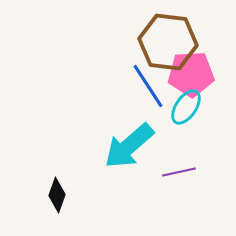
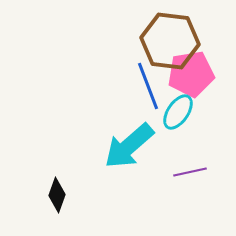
brown hexagon: moved 2 px right, 1 px up
pink pentagon: rotated 6 degrees counterclockwise
blue line: rotated 12 degrees clockwise
cyan ellipse: moved 8 px left, 5 px down
purple line: moved 11 px right
